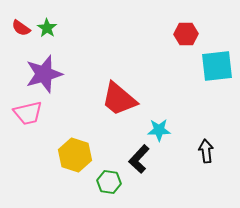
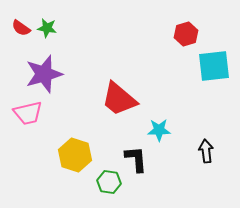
green star: rotated 24 degrees counterclockwise
red hexagon: rotated 15 degrees counterclockwise
cyan square: moved 3 px left
black L-shape: moved 3 px left; rotated 132 degrees clockwise
